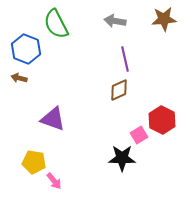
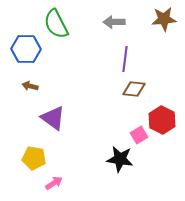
gray arrow: moved 1 px left, 1 px down; rotated 10 degrees counterclockwise
blue hexagon: rotated 20 degrees counterclockwise
purple line: rotated 20 degrees clockwise
brown arrow: moved 11 px right, 8 px down
brown diamond: moved 15 px right, 1 px up; rotated 30 degrees clockwise
purple triangle: moved 1 px up; rotated 16 degrees clockwise
black star: moved 2 px left, 1 px down; rotated 8 degrees clockwise
yellow pentagon: moved 4 px up
pink arrow: moved 2 px down; rotated 84 degrees counterclockwise
